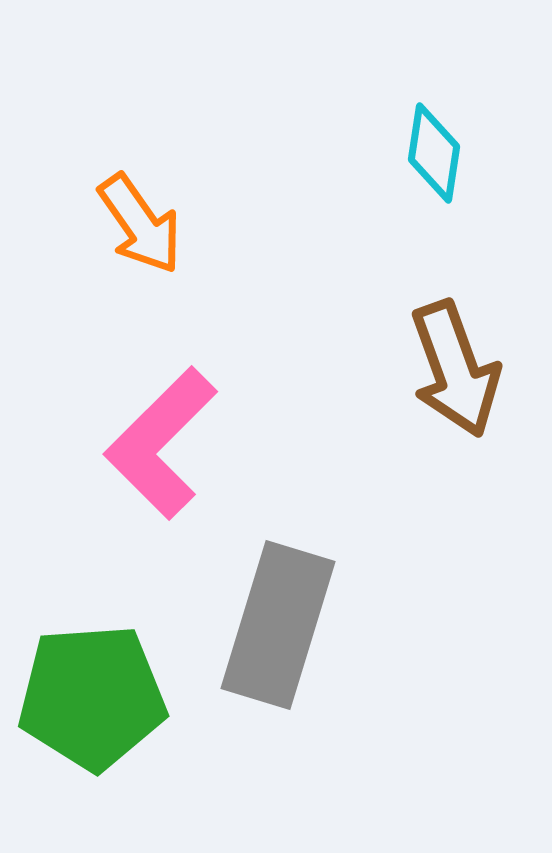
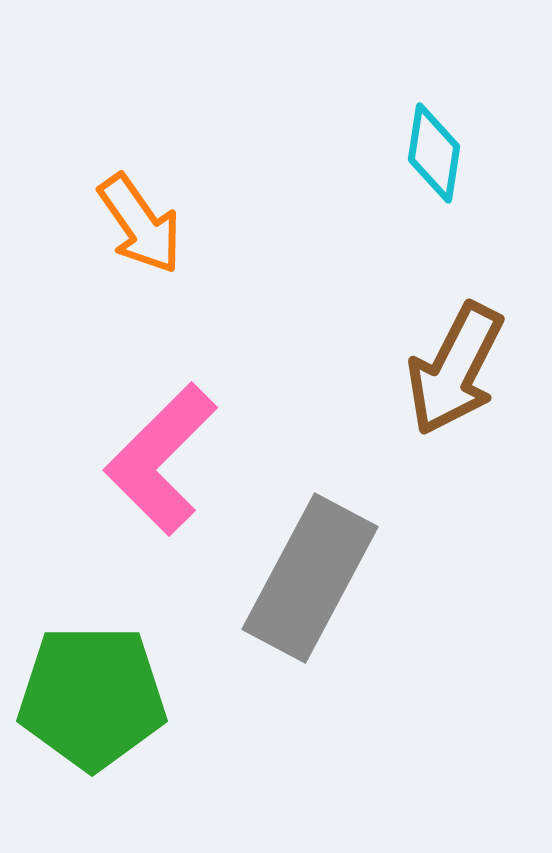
brown arrow: rotated 47 degrees clockwise
pink L-shape: moved 16 px down
gray rectangle: moved 32 px right, 47 px up; rotated 11 degrees clockwise
green pentagon: rotated 4 degrees clockwise
